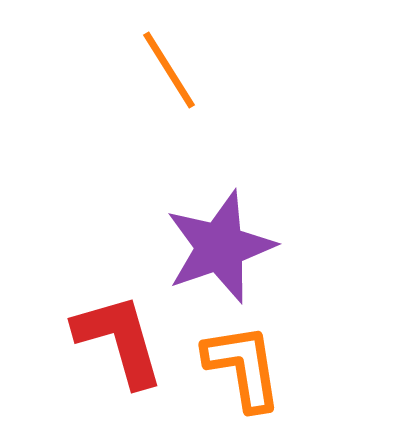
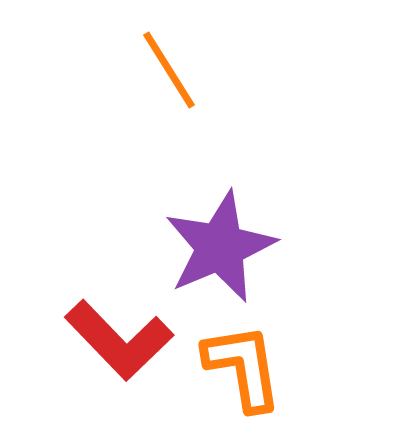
purple star: rotated 4 degrees counterclockwise
red L-shape: rotated 152 degrees clockwise
